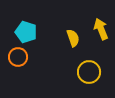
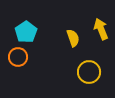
cyan pentagon: rotated 20 degrees clockwise
